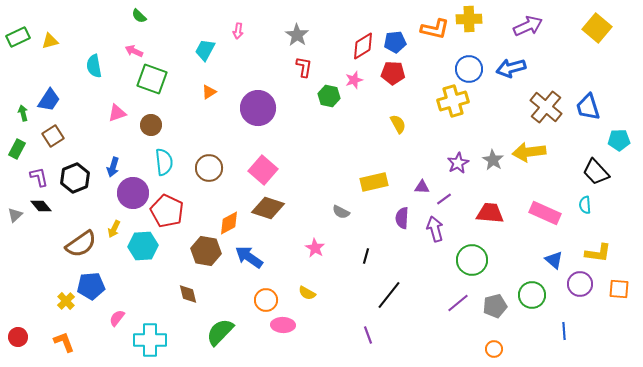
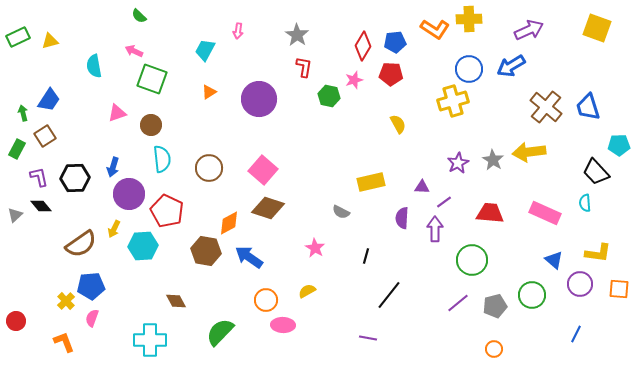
purple arrow at (528, 26): moved 1 px right, 4 px down
yellow square at (597, 28): rotated 20 degrees counterclockwise
orange L-shape at (435, 29): rotated 20 degrees clockwise
red diamond at (363, 46): rotated 28 degrees counterclockwise
blue arrow at (511, 68): moved 2 px up; rotated 16 degrees counterclockwise
red pentagon at (393, 73): moved 2 px left, 1 px down
purple circle at (258, 108): moved 1 px right, 9 px up
brown square at (53, 136): moved 8 px left
cyan pentagon at (619, 140): moved 5 px down
cyan semicircle at (164, 162): moved 2 px left, 3 px up
black hexagon at (75, 178): rotated 20 degrees clockwise
yellow rectangle at (374, 182): moved 3 px left
purple circle at (133, 193): moved 4 px left, 1 px down
purple line at (444, 199): moved 3 px down
cyan semicircle at (585, 205): moved 2 px up
purple arrow at (435, 229): rotated 15 degrees clockwise
yellow semicircle at (307, 293): moved 2 px up; rotated 120 degrees clockwise
brown diamond at (188, 294): moved 12 px left, 7 px down; rotated 15 degrees counterclockwise
pink semicircle at (117, 318): moved 25 px left; rotated 18 degrees counterclockwise
blue line at (564, 331): moved 12 px right, 3 px down; rotated 30 degrees clockwise
purple line at (368, 335): moved 3 px down; rotated 60 degrees counterclockwise
red circle at (18, 337): moved 2 px left, 16 px up
